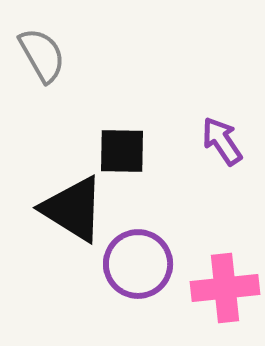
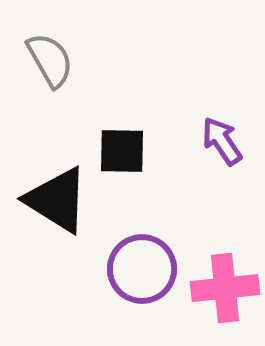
gray semicircle: moved 8 px right, 5 px down
black triangle: moved 16 px left, 9 px up
purple circle: moved 4 px right, 5 px down
